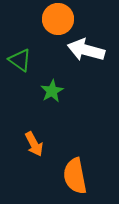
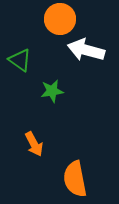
orange circle: moved 2 px right
green star: rotated 20 degrees clockwise
orange semicircle: moved 3 px down
